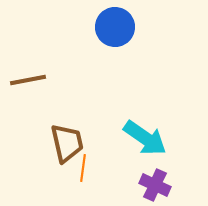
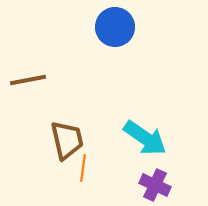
brown trapezoid: moved 3 px up
